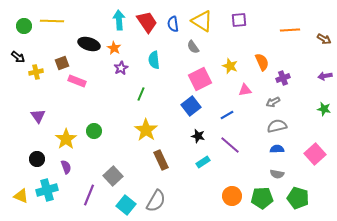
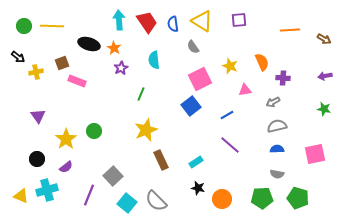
yellow line at (52, 21): moved 5 px down
purple cross at (283, 78): rotated 24 degrees clockwise
yellow star at (146, 130): rotated 15 degrees clockwise
black star at (198, 136): moved 52 px down
pink square at (315, 154): rotated 30 degrees clockwise
cyan rectangle at (203, 162): moved 7 px left
purple semicircle at (66, 167): rotated 72 degrees clockwise
orange circle at (232, 196): moved 10 px left, 3 px down
gray semicircle at (156, 201): rotated 105 degrees clockwise
cyan square at (126, 205): moved 1 px right, 2 px up
